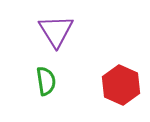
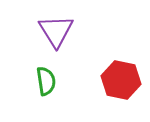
red hexagon: moved 5 px up; rotated 12 degrees counterclockwise
